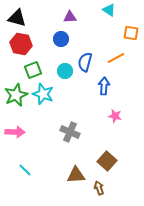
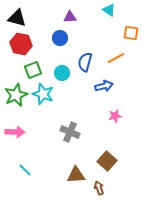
blue circle: moved 1 px left, 1 px up
cyan circle: moved 3 px left, 2 px down
blue arrow: rotated 72 degrees clockwise
pink star: rotated 24 degrees counterclockwise
